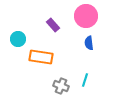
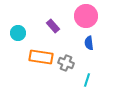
purple rectangle: moved 1 px down
cyan circle: moved 6 px up
cyan line: moved 2 px right
gray cross: moved 5 px right, 23 px up
